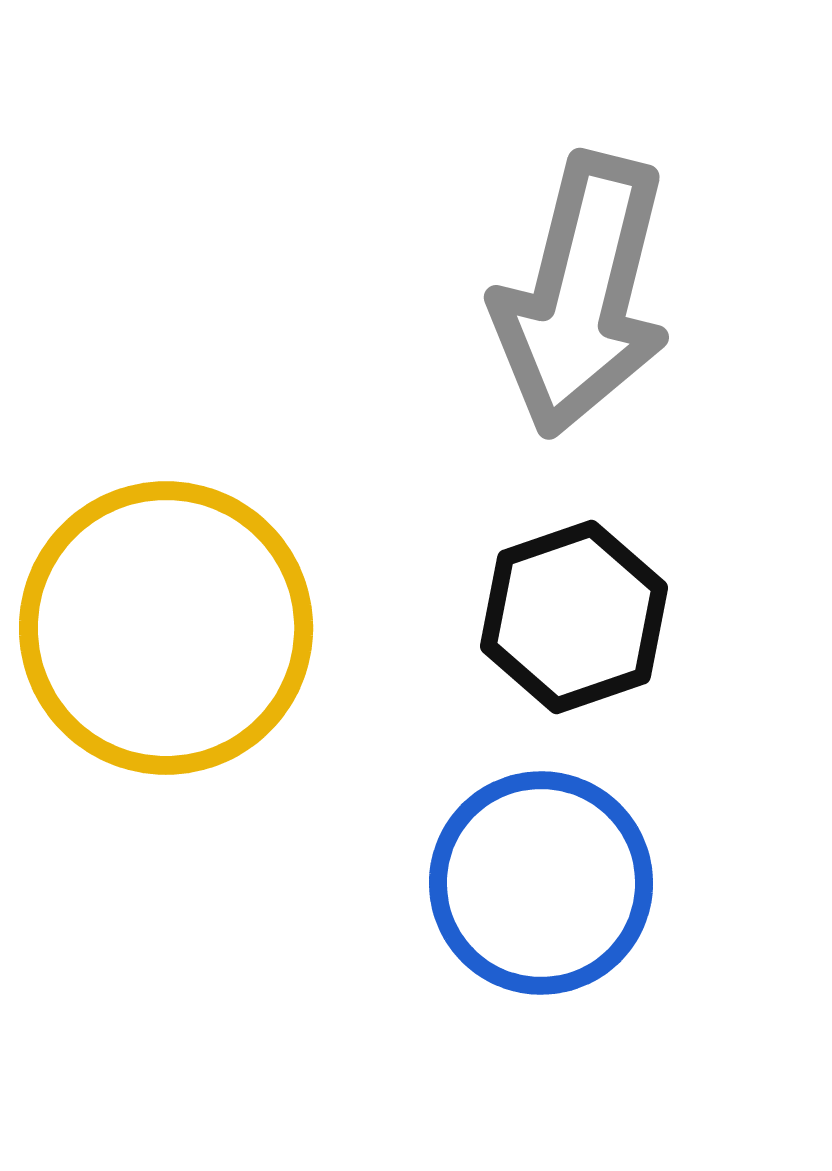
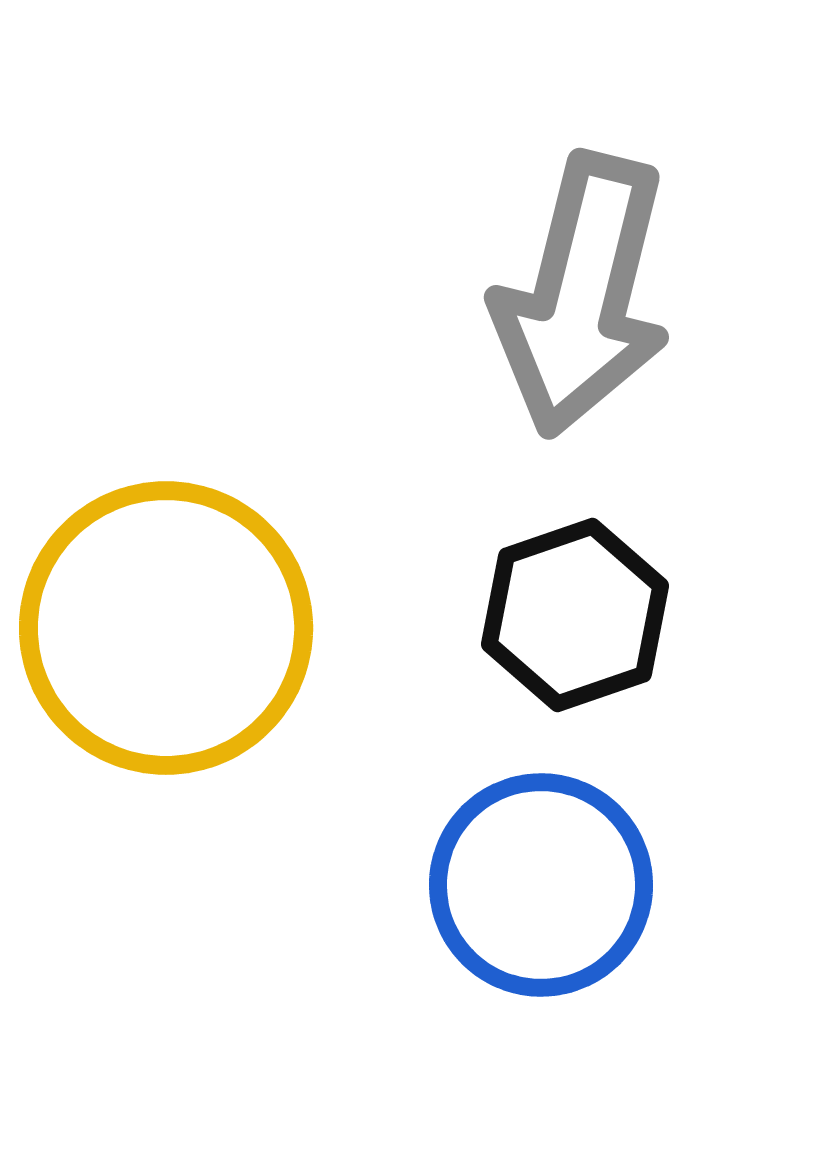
black hexagon: moved 1 px right, 2 px up
blue circle: moved 2 px down
